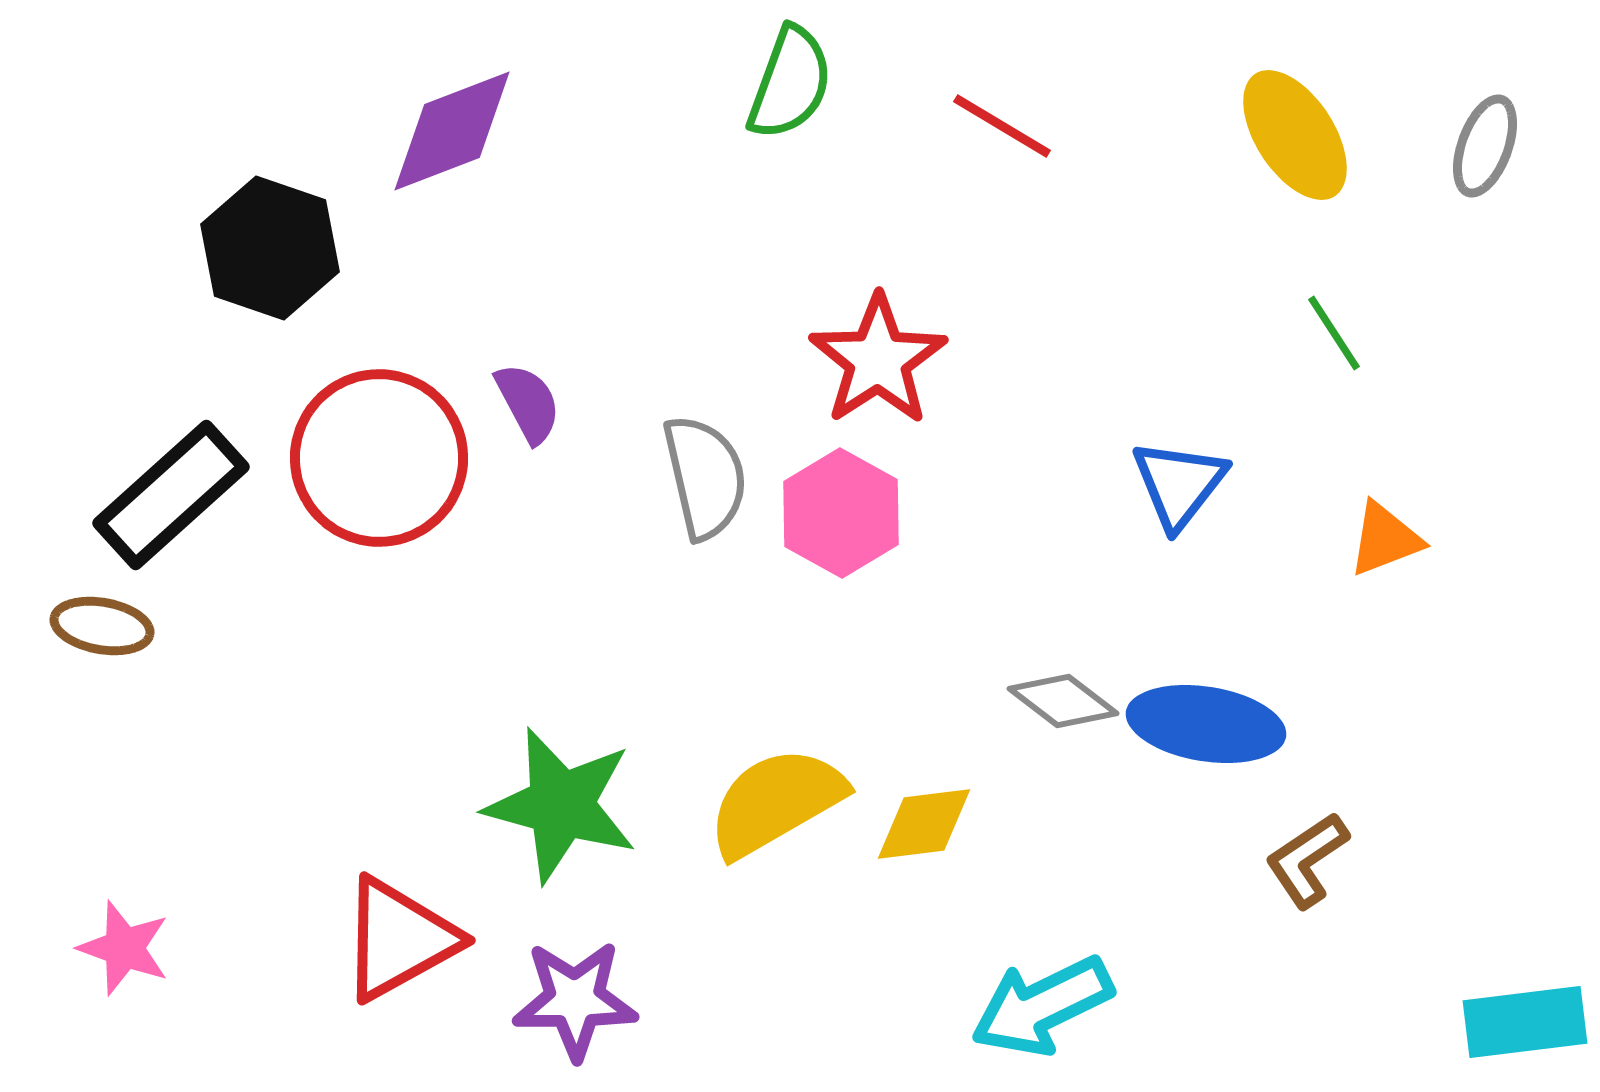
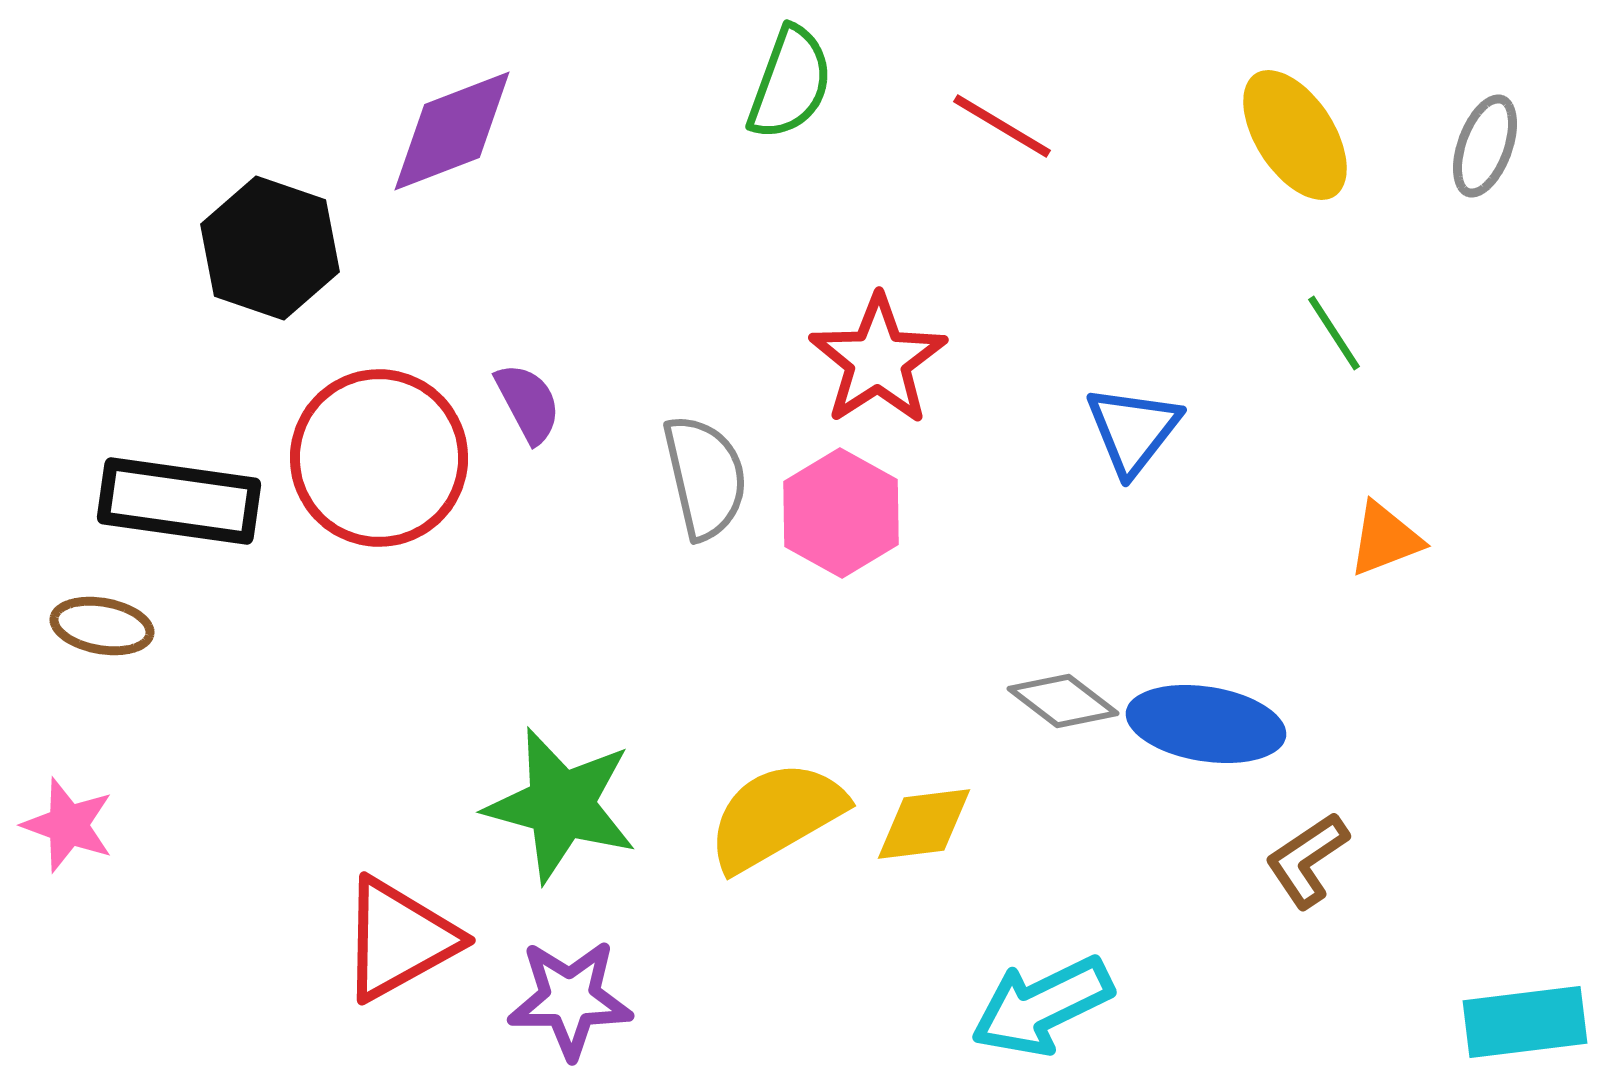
blue triangle: moved 46 px left, 54 px up
black rectangle: moved 8 px right, 6 px down; rotated 50 degrees clockwise
yellow semicircle: moved 14 px down
pink star: moved 56 px left, 123 px up
purple star: moved 5 px left, 1 px up
